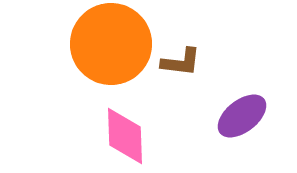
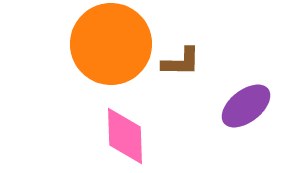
brown L-shape: rotated 6 degrees counterclockwise
purple ellipse: moved 4 px right, 10 px up
